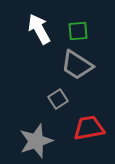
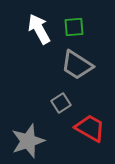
green square: moved 4 px left, 4 px up
gray square: moved 3 px right, 4 px down
red trapezoid: moved 1 px right; rotated 40 degrees clockwise
gray star: moved 8 px left
